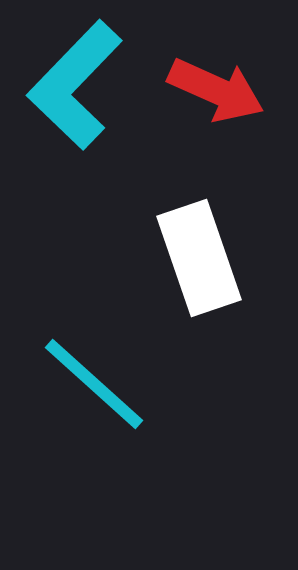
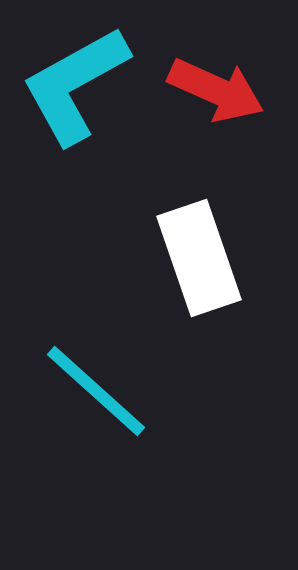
cyan L-shape: rotated 17 degrees clockwise
cyan line: moved 2 px right, 7 px down
